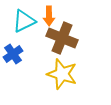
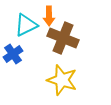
cyan triangle: moved 2 px right, 4 px down
brown cross: moved 1 px right
yellow star: moved 6 px down
